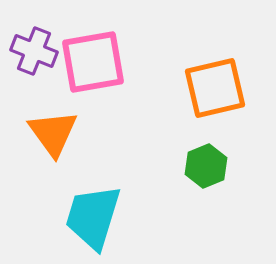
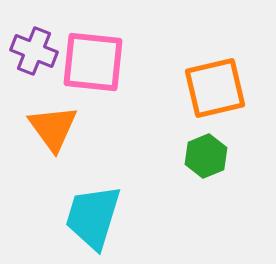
pink square: rotated 16 degrees clockwise
orange triangle: moved 5 px up
green hexagon: moved 10 px up
